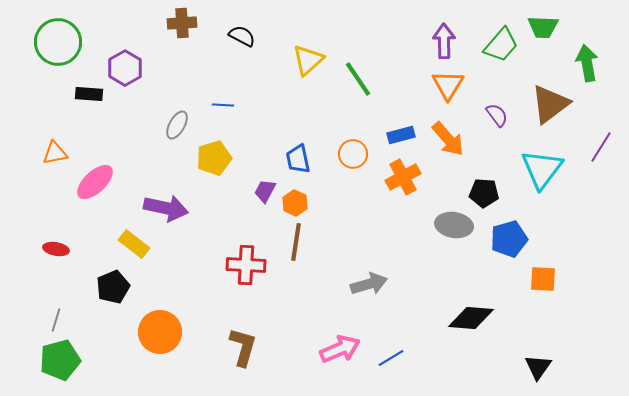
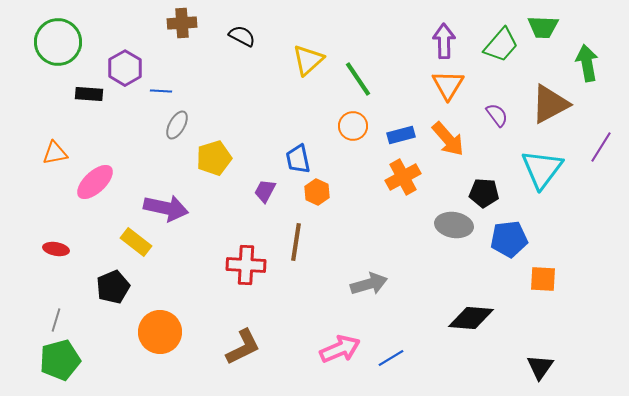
brown triangle at (550, 104): rotated 9 degrees clockwise
blue line at (223, 105): moved 62 px left, 14 px up
orange circle at (353, 154): moved 28 px up
orange hexagon at (295, 203): moved 22 px right, 11 px up
blue pentagon at (509, 239): rotated 9 degrees clockwise
yellow rectangle at (134, 244): moved 2 px right, 2 px up
brown L-shape at (243, 347): rotated 48 degrees clockwise
black triangle at (538, 367): moved 2 px right
